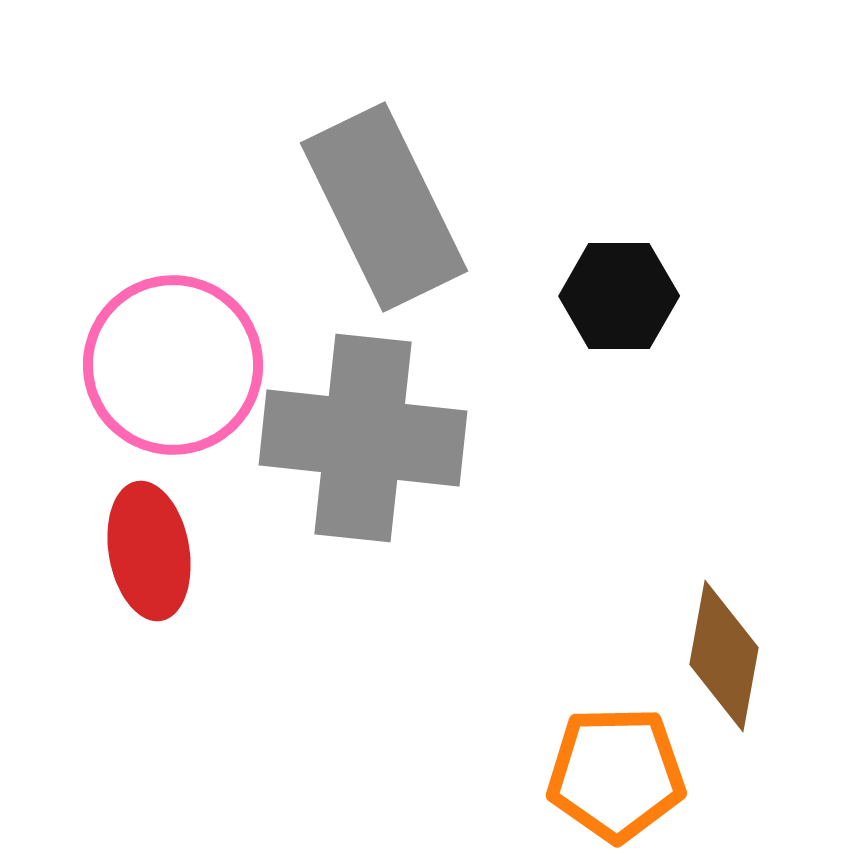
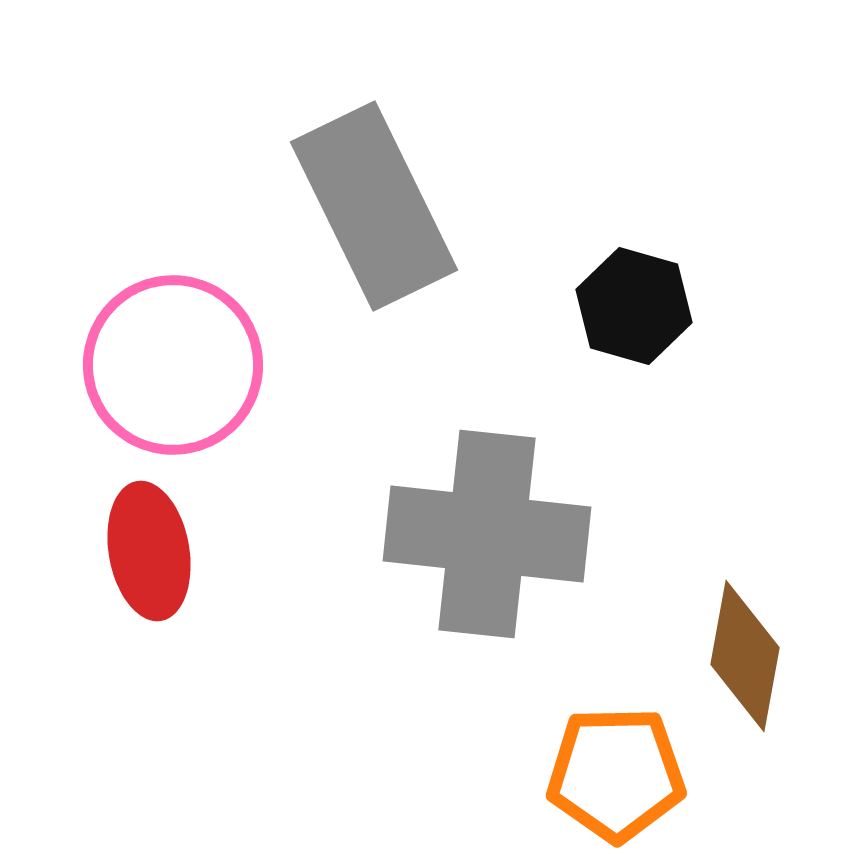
gray rectangle: moved 10 px left, 1 px up
black hexagon: moved 15 px right, 10 px down; rotated 16 degrees clockwise
gray cross: moved 124 px right, 96 px down
brown diamond: moved 21 px right
